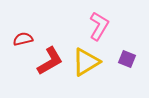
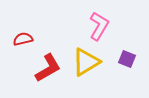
red L-shape: moved 2 px left, 7 px down
